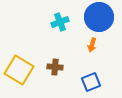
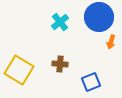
cyan cross: rotated 18 degrees counterclockwise
orange arrow: moved 19 px right, 3 px up
brown cross: moved 5 px right, 3 px up
